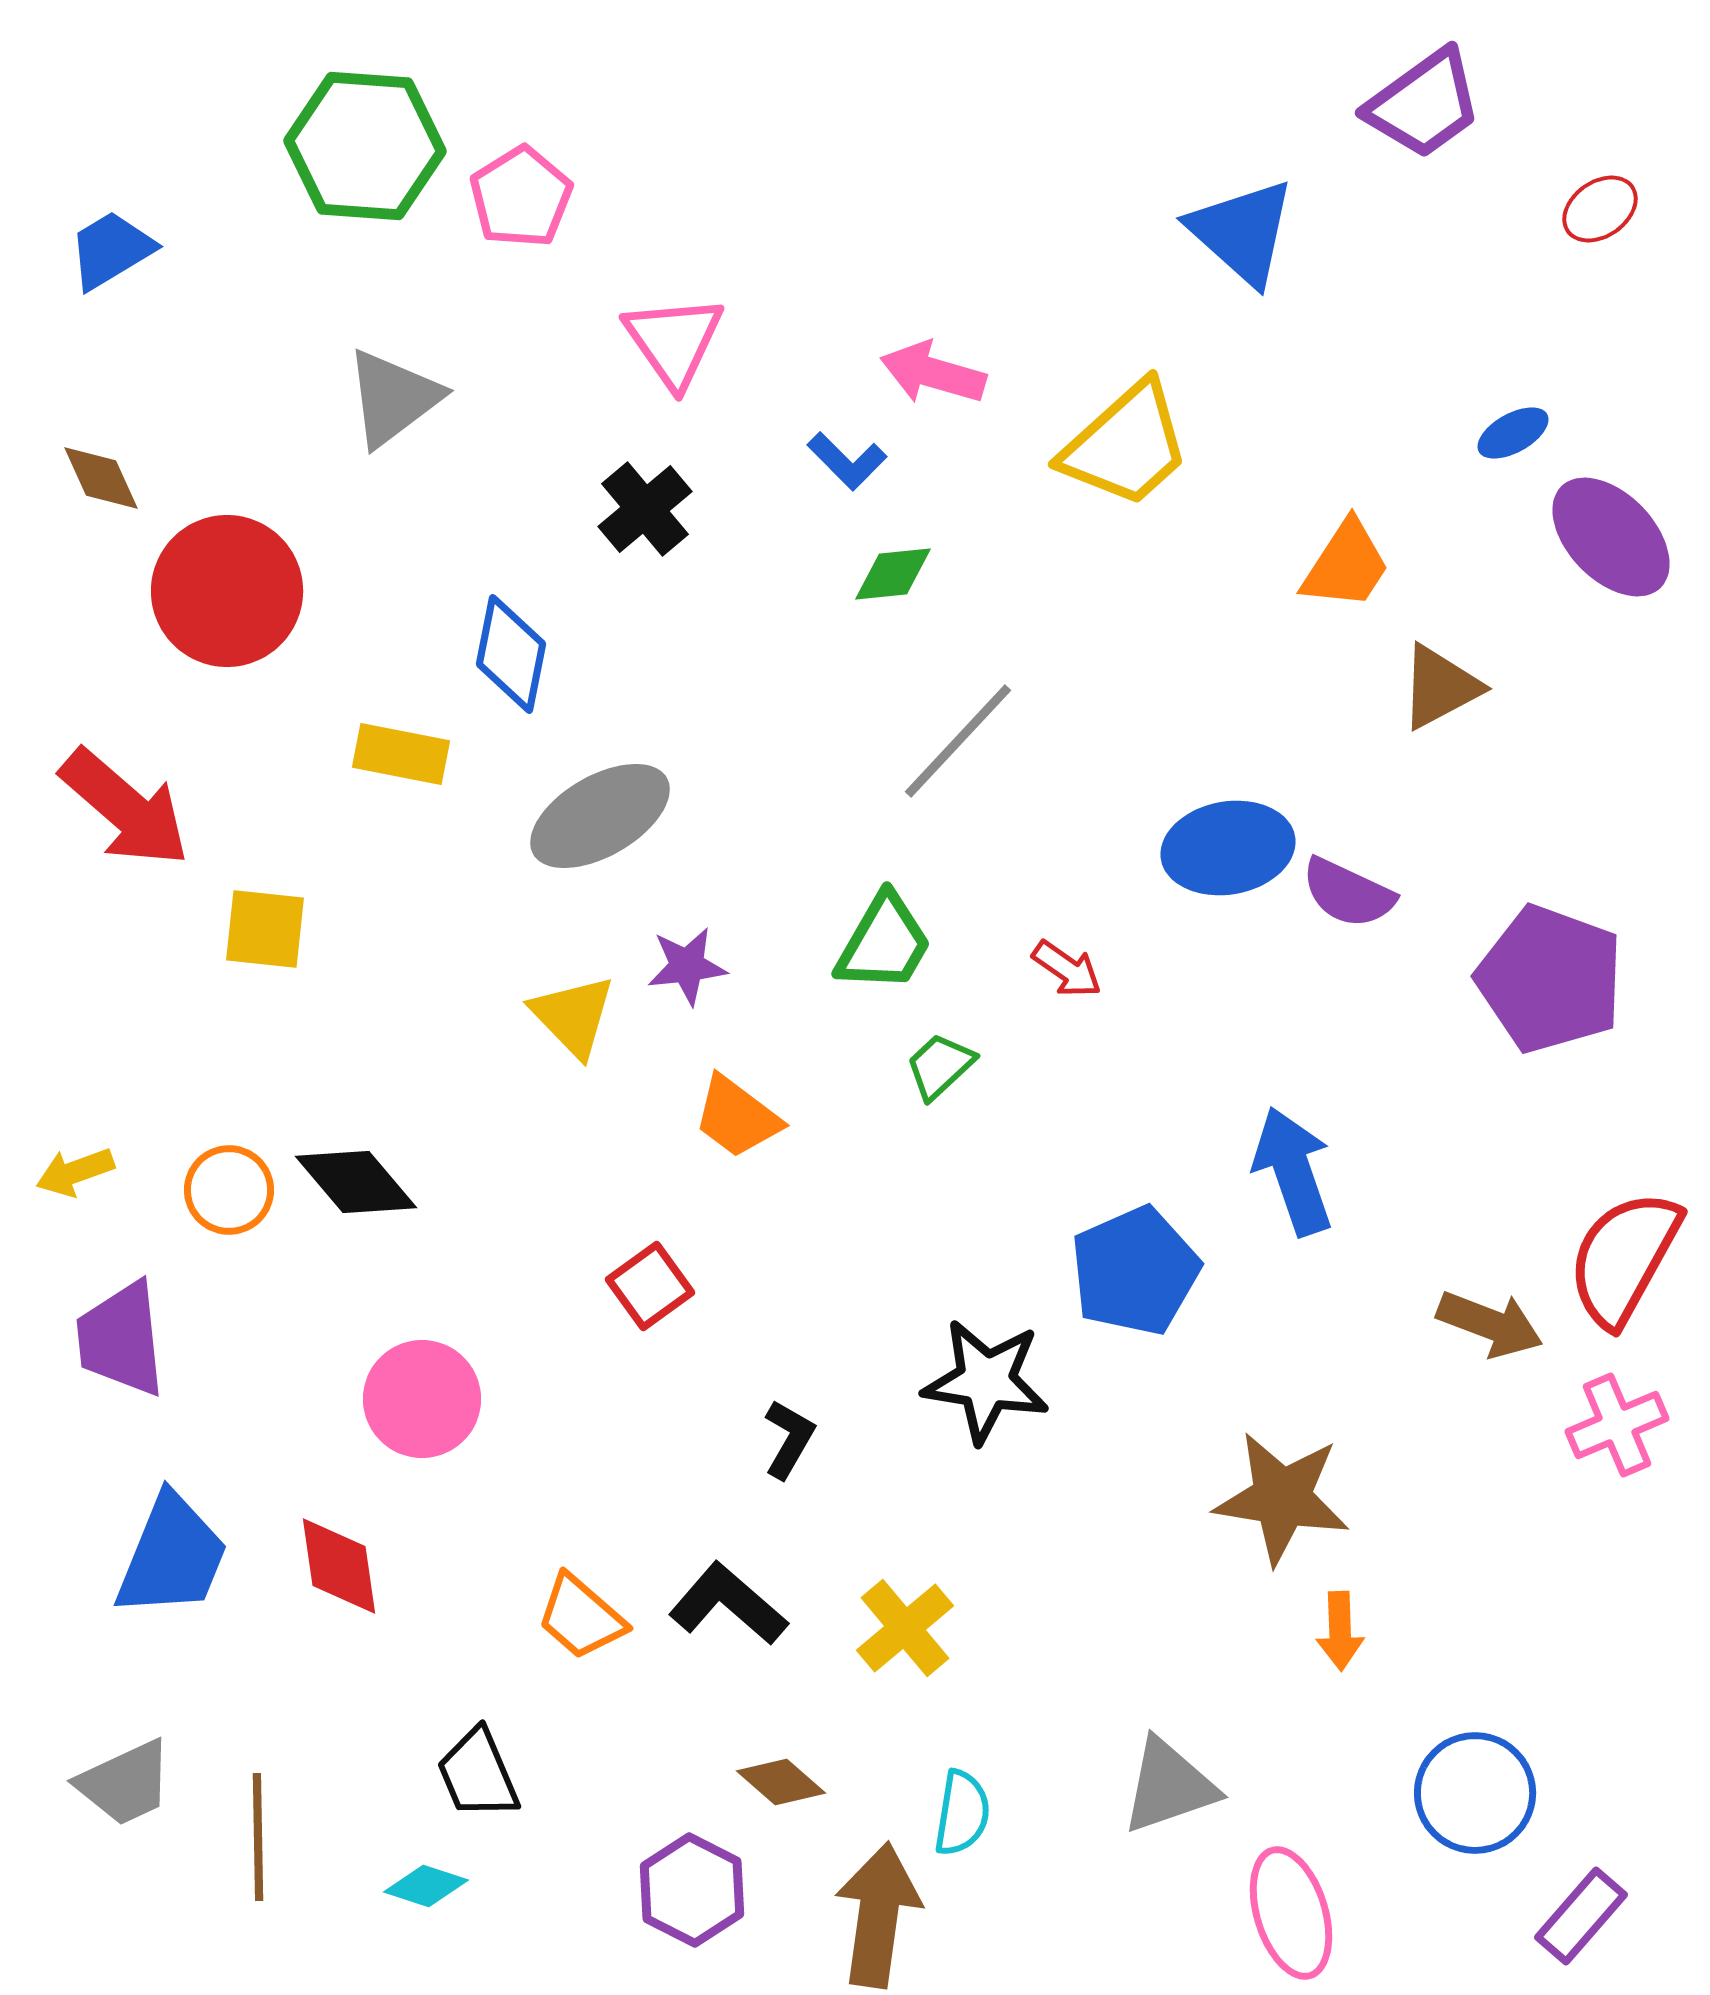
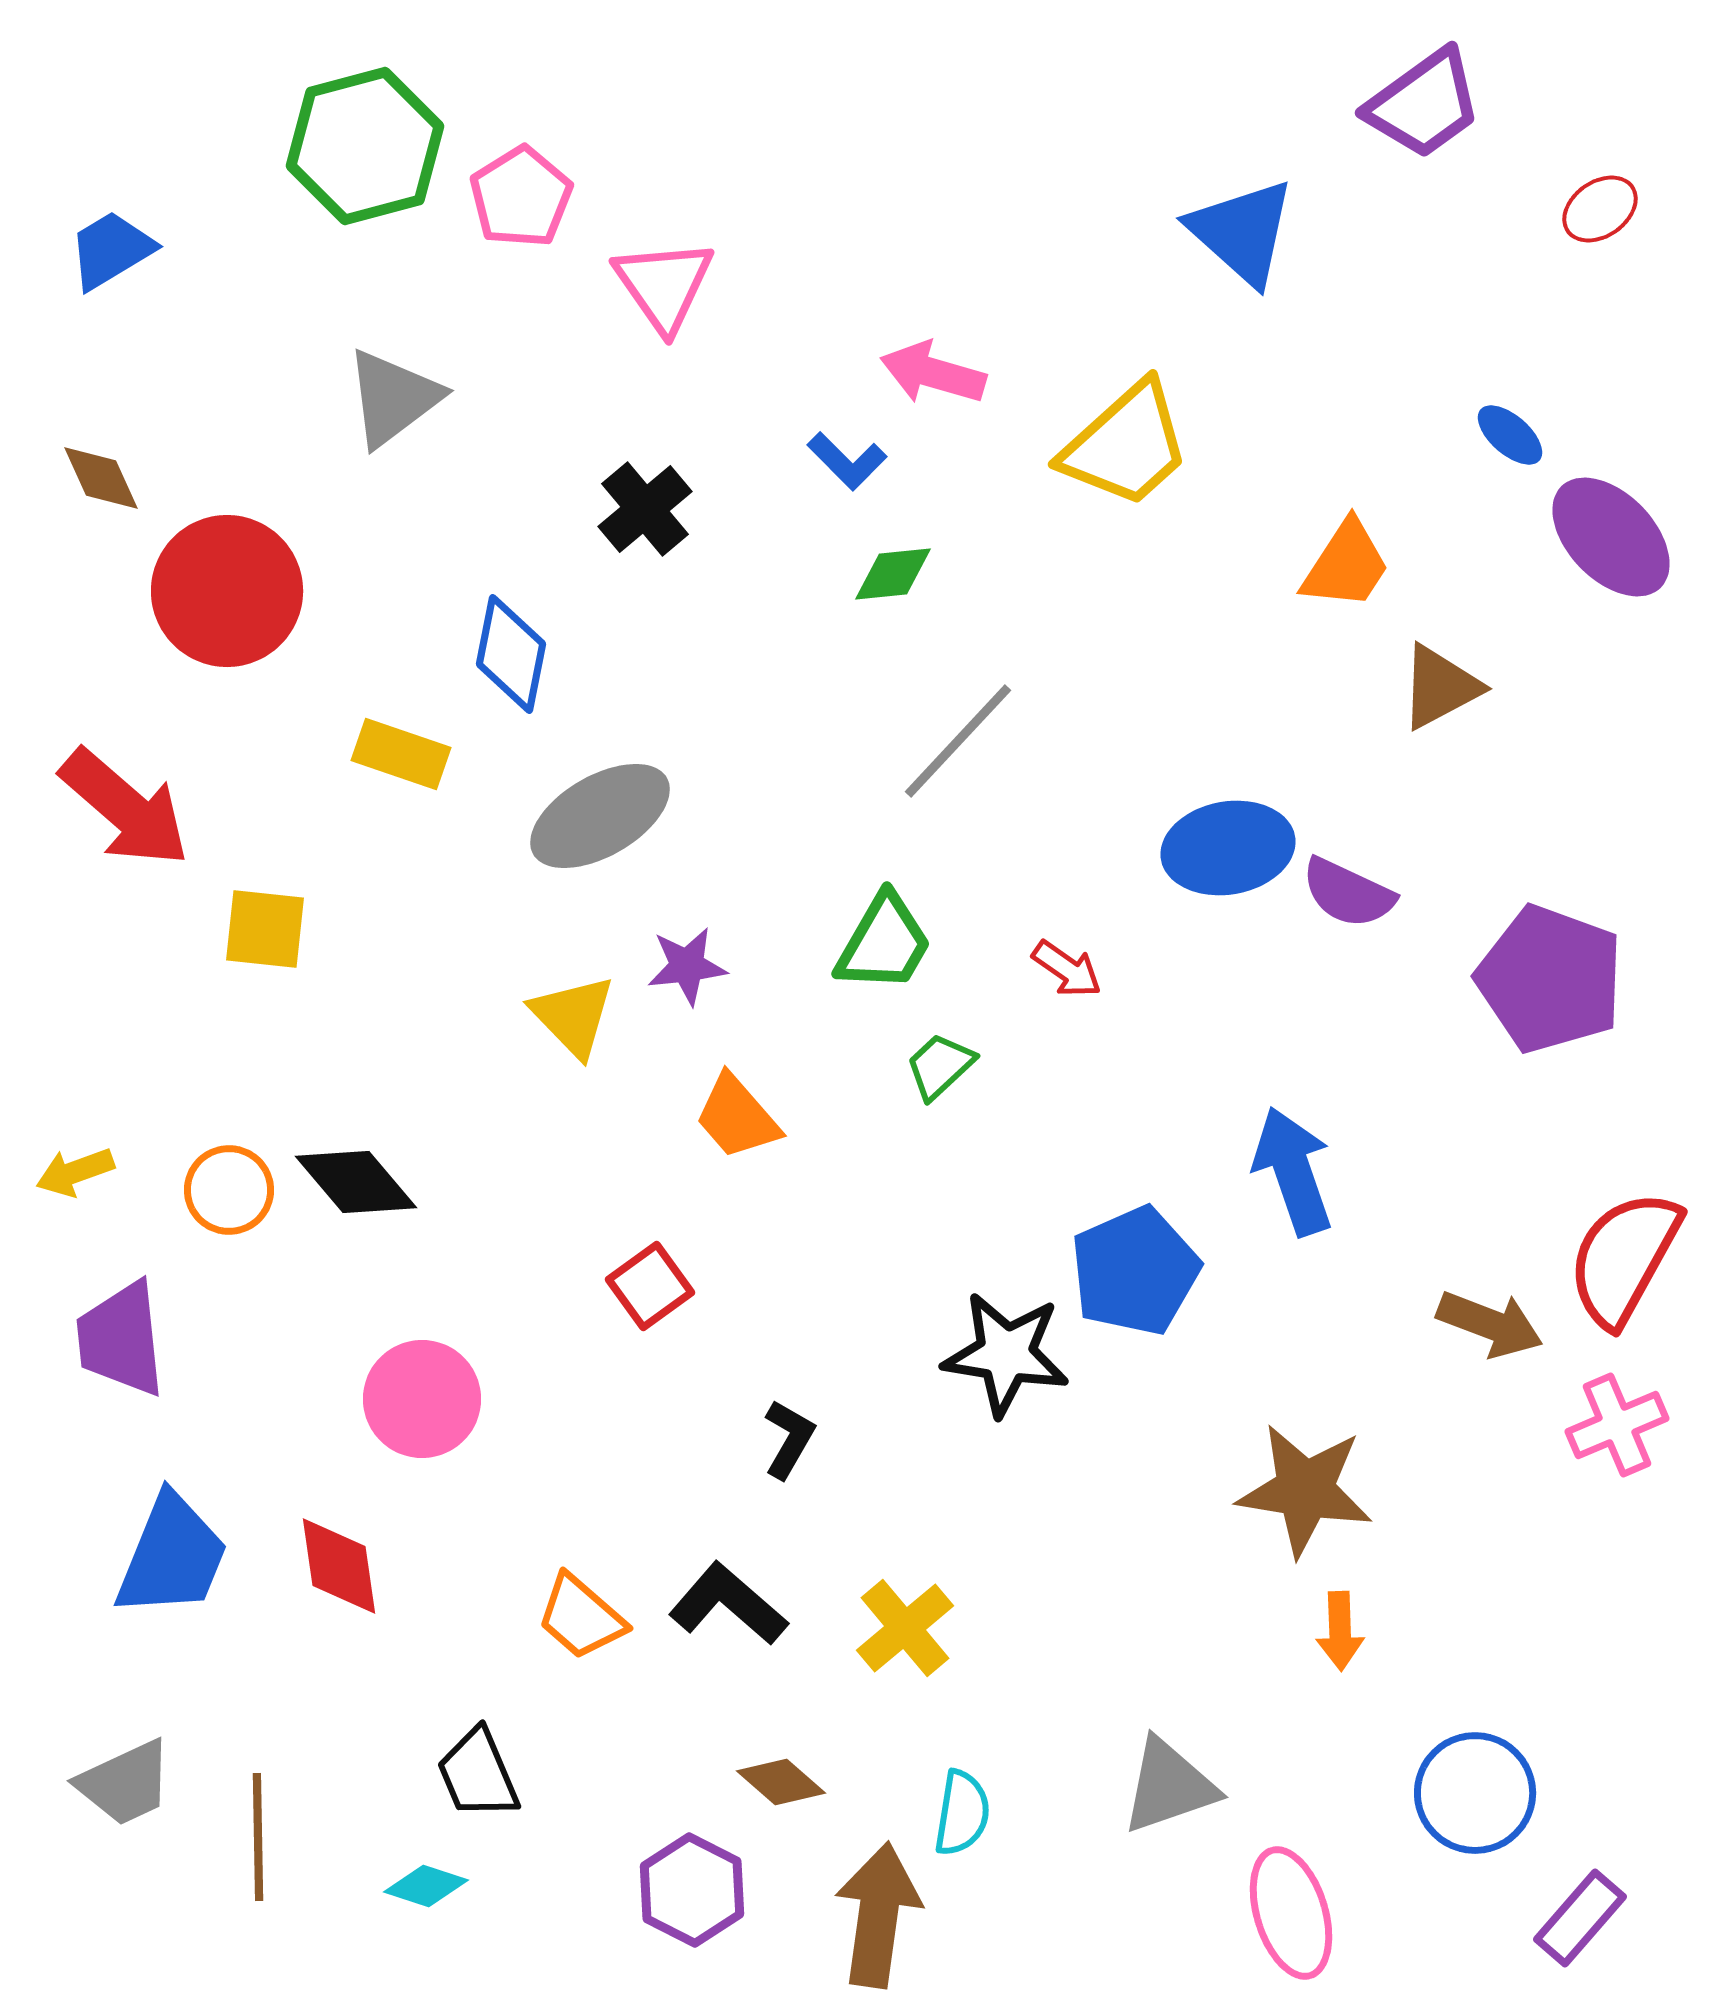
green hexagon at (365, 146): rotated 19 degrees counterclockwise
pink triangle at (674, 341): moved 10 px left, 56 px up
blue ellipse at (1513, 433): moved 3 px left, 2 px down; rotated 70 degrees clockwise
yellow rectangle at (401, 754): rotated 8 degrees clockwise
orange trapezoid at (737, 1117): rotated 12 degrees clockwise
black star at (986, 1381): moved 20 px right, 27 px up
brown star at (1282, 1498): moved 23 px right, 8 px up
purple rectangle at (1581, 1916): moved 1 px left, 2 px down
